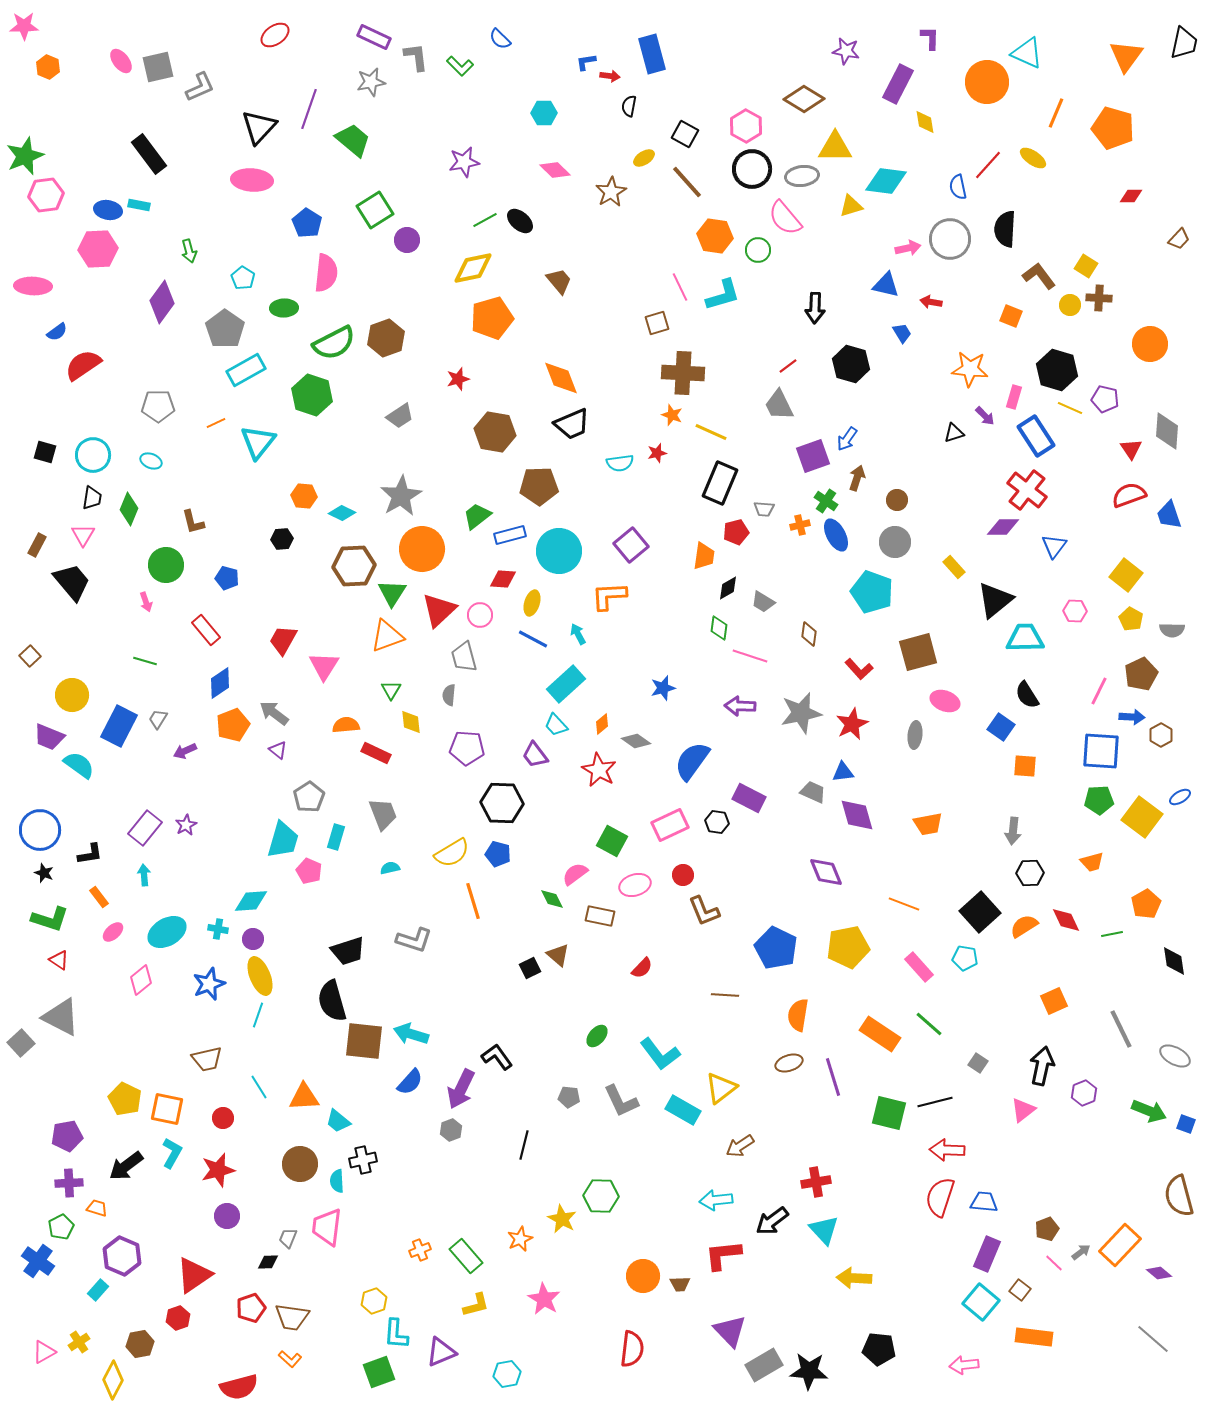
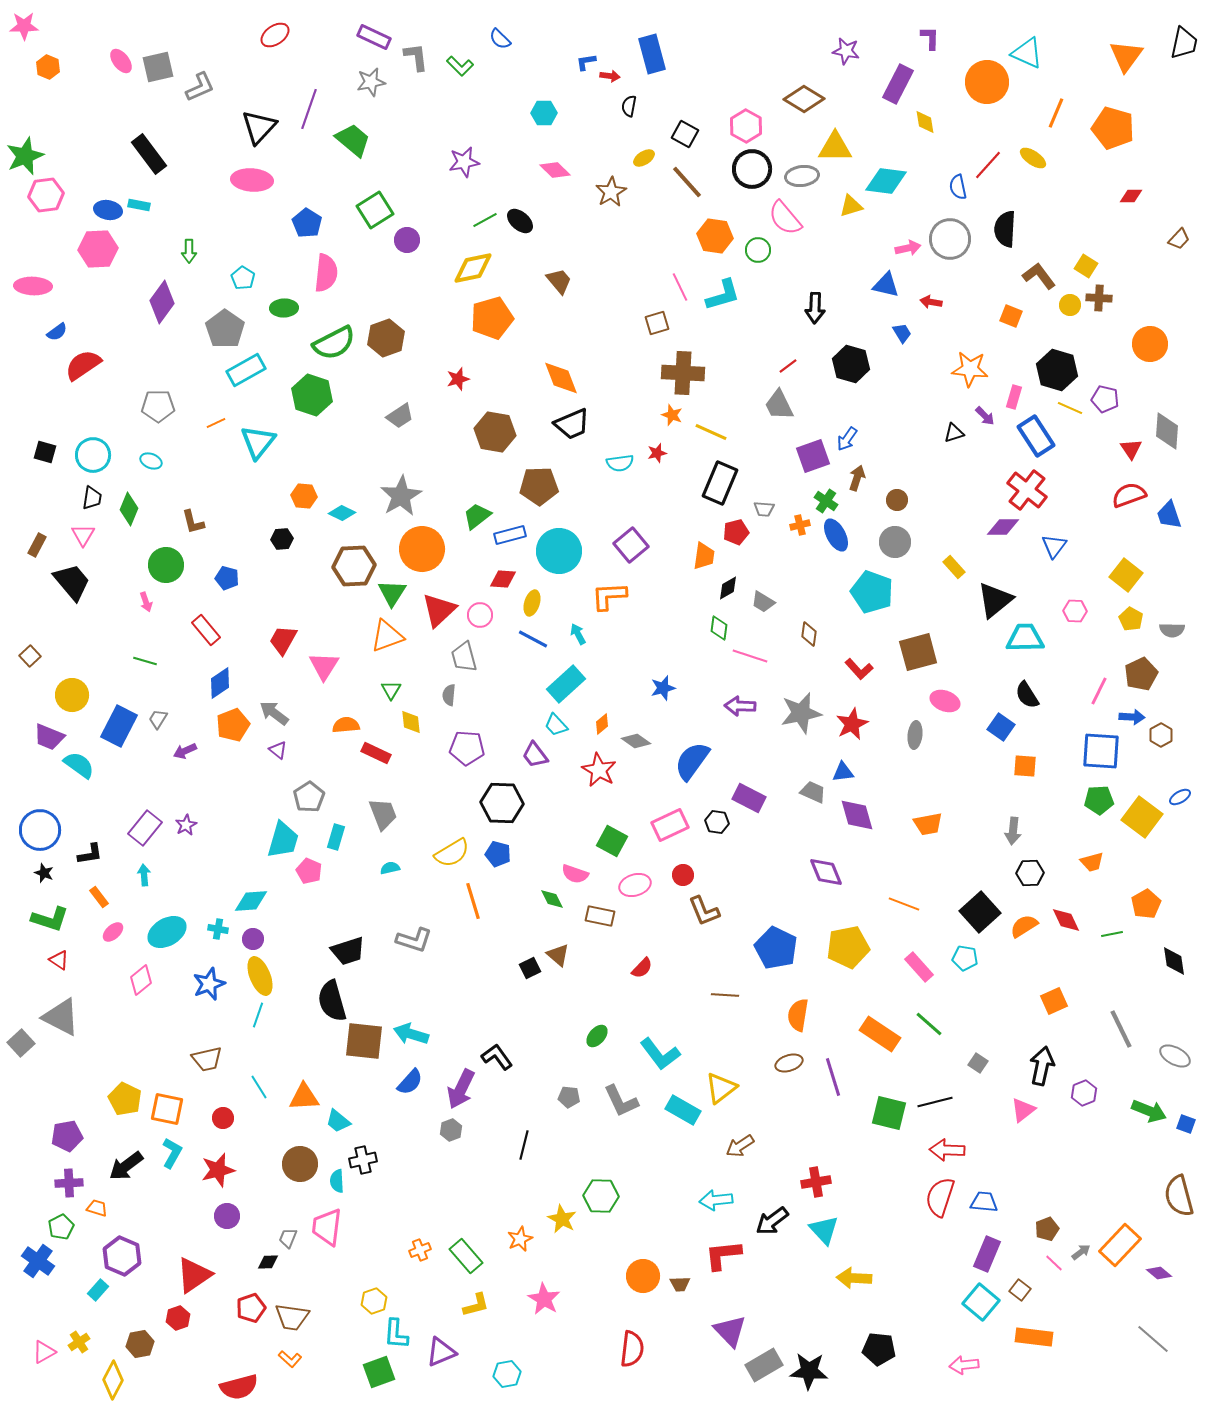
green arrow at (189, 251): rotated 15 degrees clockwise
pink semicircle at (575, 874): rotated 124 degrees counterclockwise
